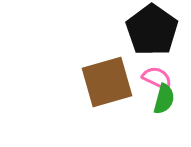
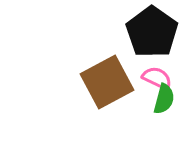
black pentagon: moved 2 px down
brown square: rotated 12 degrees counterclockwise
